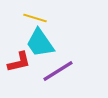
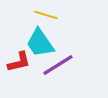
yellow line: moved 11 px right, 3 px up
purple line: moved 6 px up
